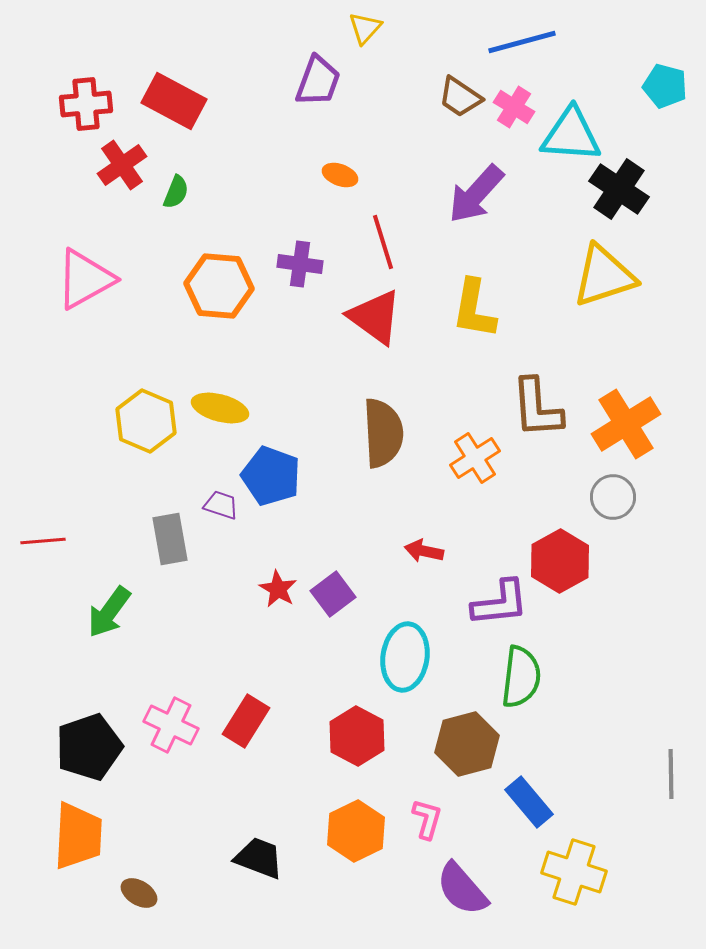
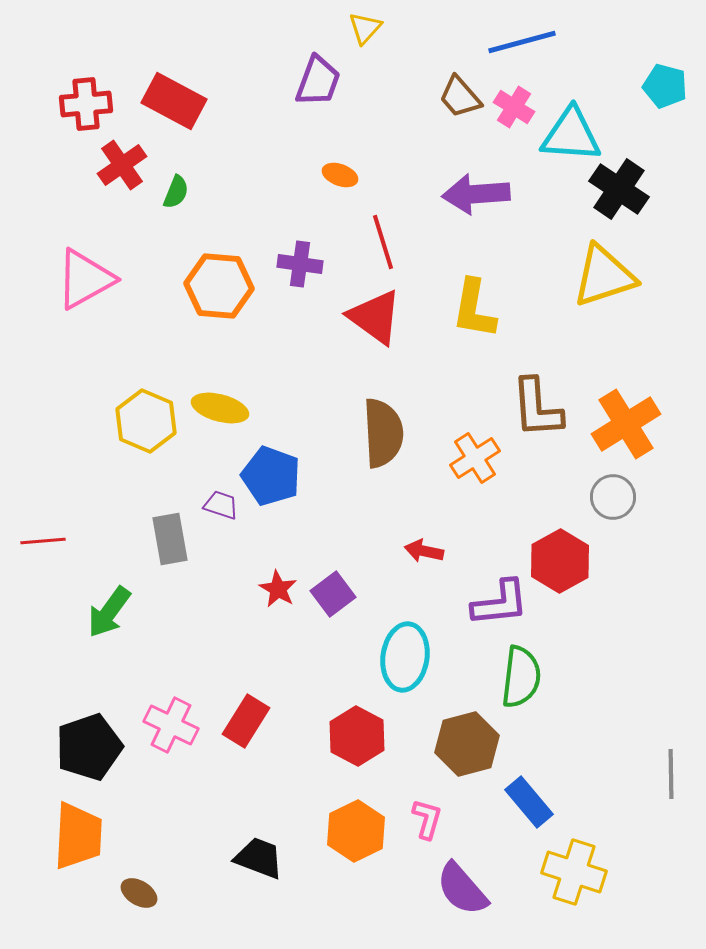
brown trapezoid at (460, 97): rotated 15 degrees clockwise
purple arrow at (476, 194): rotated 44 degrees clockwise
